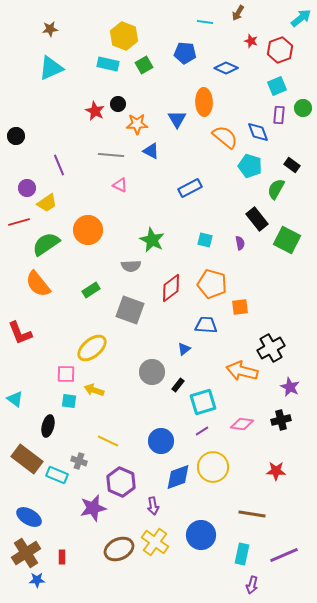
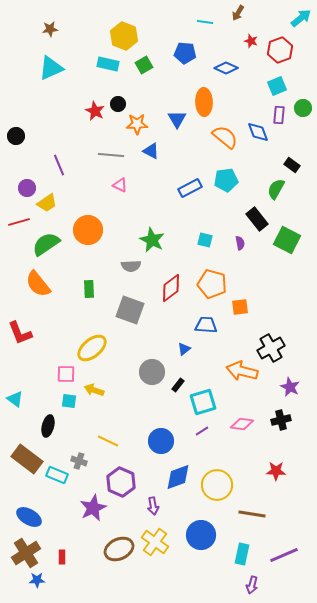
cyan pentagon at (250, 166): moved 24 px left, 14 px down; rotated 25 degrees counterclockwise
green rectangle at (91, 290): moved 2 px left, 1 px up; rotated 60 degrees counterclockwise
yellow circle at (213, 467): moved 4 px right, 18 px down
purple star at (93, 508): rotated 12 degrees counterclockwise
